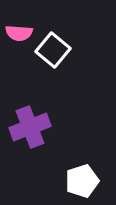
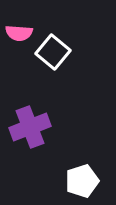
white square: moved 2 px down
